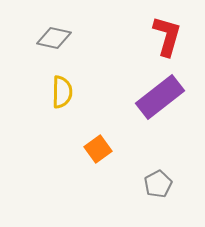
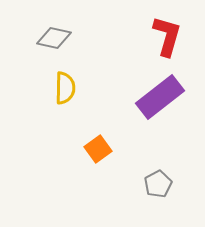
yellow semicircle: moved 3 px right, 4 px up
